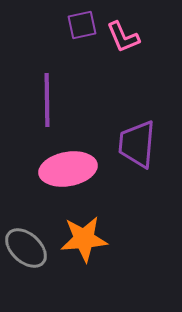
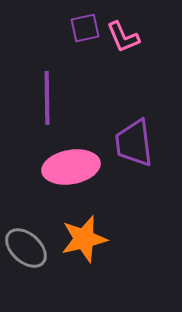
purple square: moved 3 px right, 3 px down
purple line: moved 2 px up
purple trapezoid: moved 3 px left, 1 px up; rotated 12 degrees counterclockwise
pink ellipse: moved 3 px right, 2 px up
orange star: rotated 9 degrees counterclockwise
